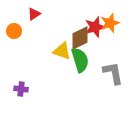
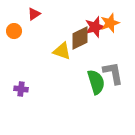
green semicircle: moved 16 px right, 22 px down
